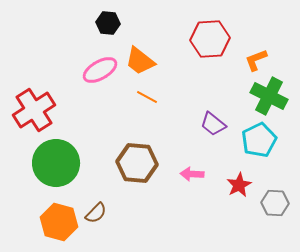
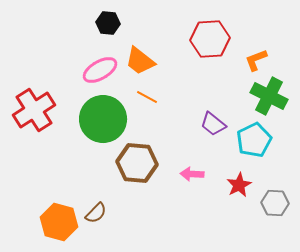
cyan pentagon: moved 5 px left
green circle: moved 47 px right, 44 px up
